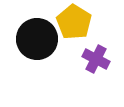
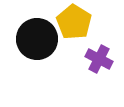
purple cross: moved 3 px right
